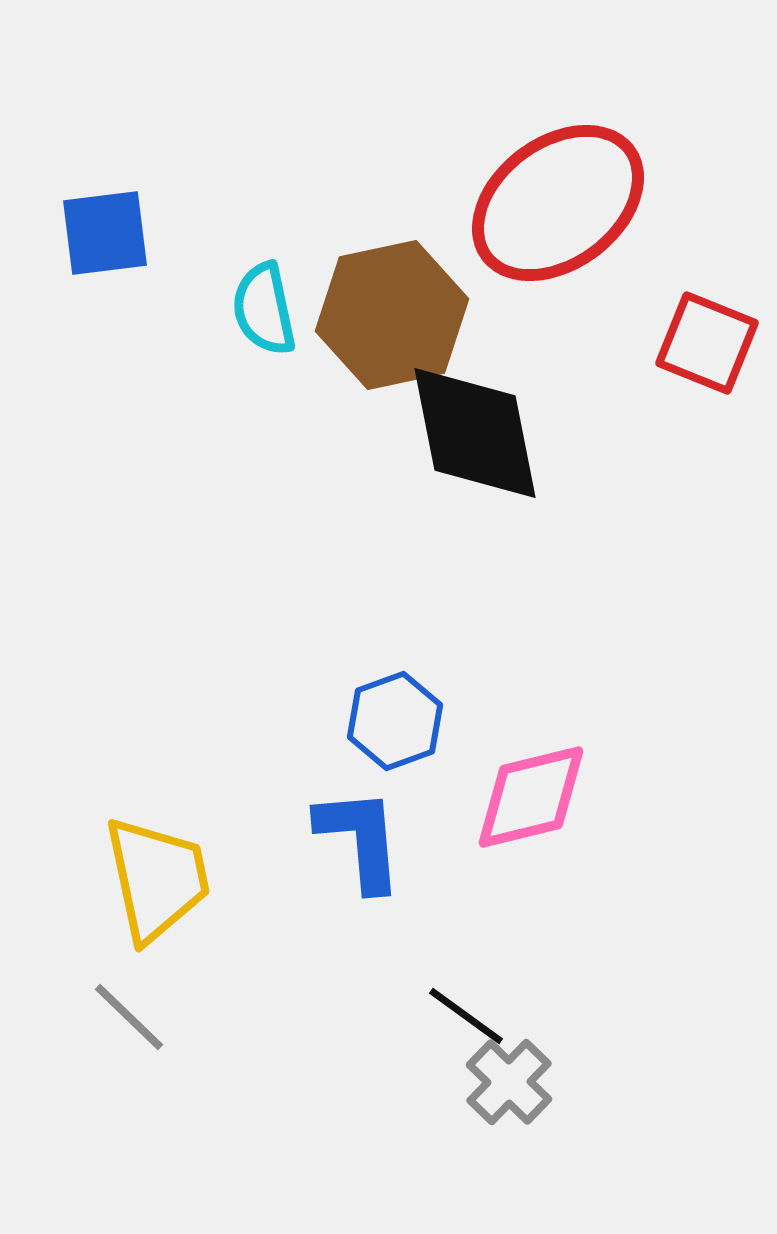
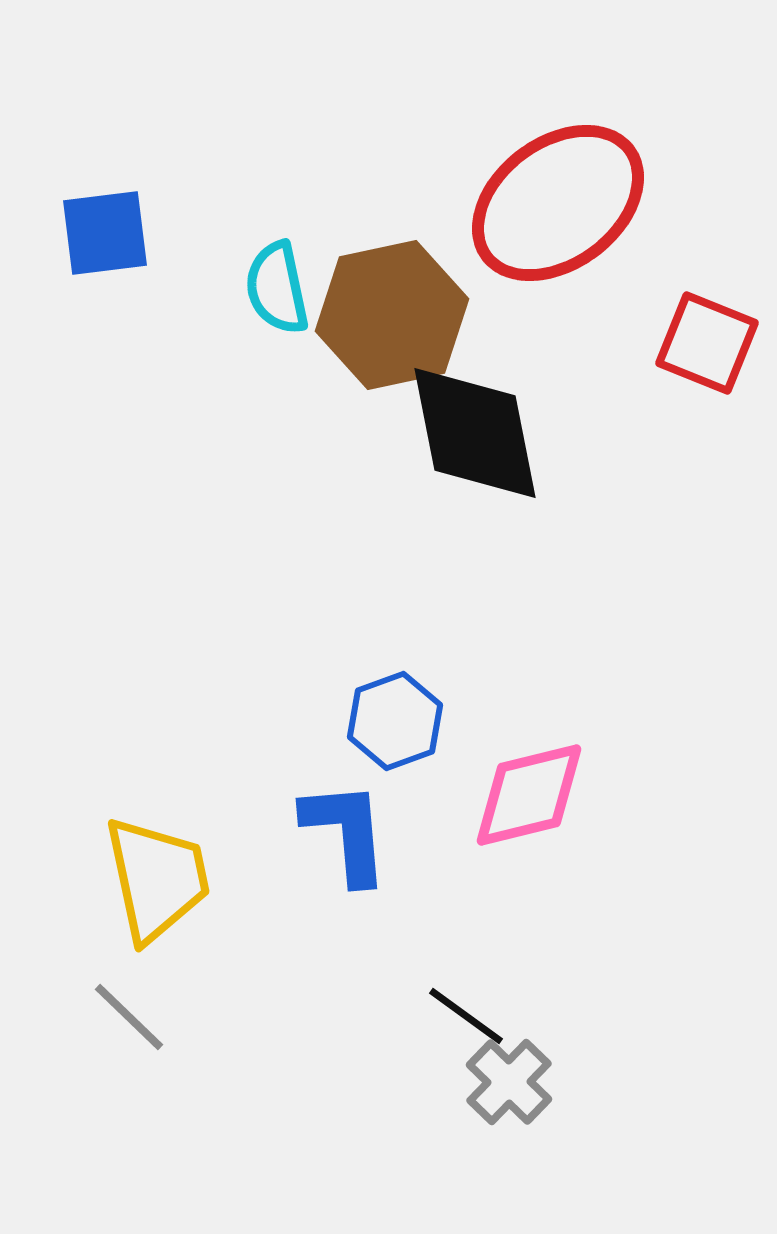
cyan semicircle: moved 13 px right, 21 px up
pink diamond: moved 2 px left, 2 px up
blue L-shape: moved 14 px left, 7 px up
